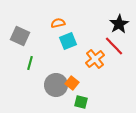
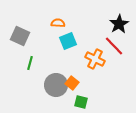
orange semicircle: rotated 16 degrees clockwise
orange cross: rotated 24 degrees counterclockwise
